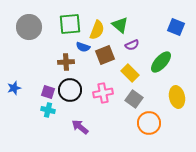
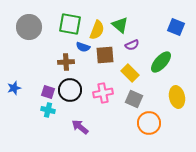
green square: rotated 15 degrees clockwise
brown square: rotated 18 degrees clockwise
gray square: rotated 12 degrees counterclockwise
